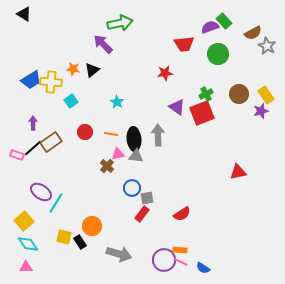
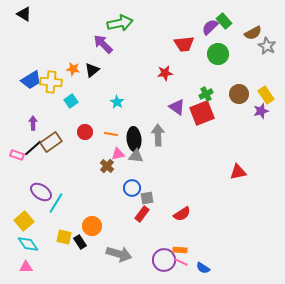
purple semicircle at (210, 27): rotated 24 degrees counterclockwise
